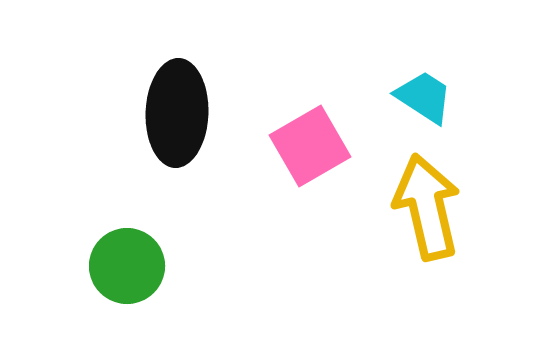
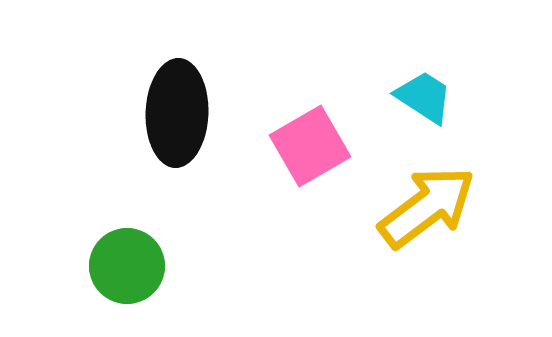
yellow arrow: rotated 66 degrees clockwise
